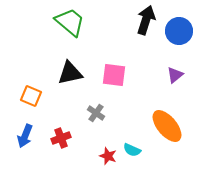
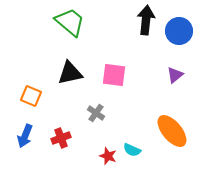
black arrow: rotated 12 degrees counterclockwise
orange ellipse: moved 5 px right, 5 px down
